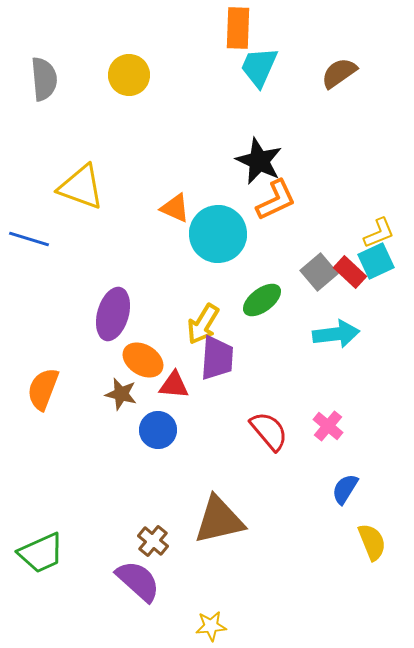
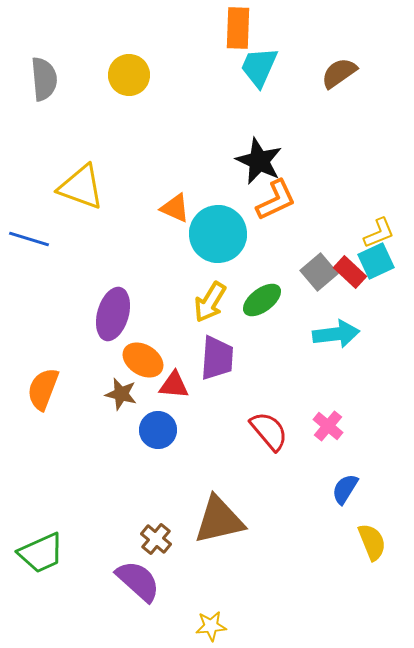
yellow arrow: moved 7 px right, 22 px up
brown cross: moved 3 px right, 2 px up
